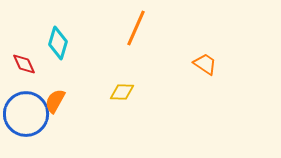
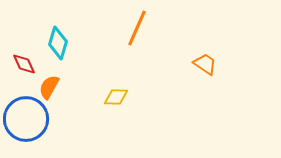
orange line: moved 1 px right
yellow diamond: moved 6 px left, 5 px down
orange semicircle: moved 6 px left, 14 px up
blue circle: moved 5 px down
